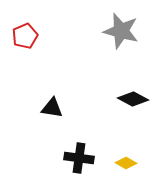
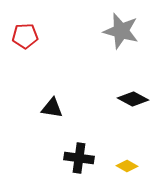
red pentagon: rotated 20 degrees clockwise
yellow diamond: moved 1 px right, 3 px down
